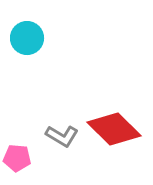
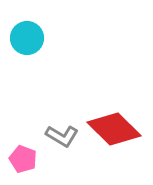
pink pentagon: moved 6 px right, 1 px down; rotated 16 degrees clockwise
